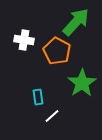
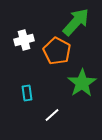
white cross: rotated 24 degrees counterclockwise
cyan rectangle: moved 11 px left, 4 px up
white line: moved 1 px up
